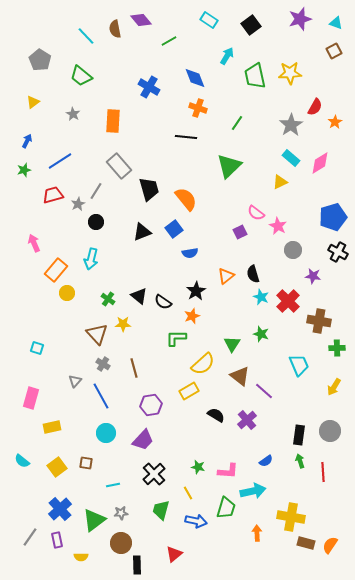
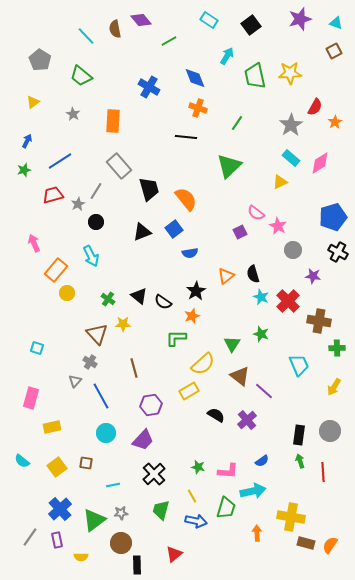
cyan arrow at (91, 259): moved 3 px up; rotated 40 degrees counterclockwise
gray cross at (103, 364): moved 13 px left, 2 px up
blue semicircle at (266, 461): moved 4 px left
yellow line at (188, 493): moved 4 px right, 3 px down
